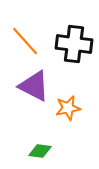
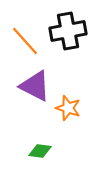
black cross: moved 6 px left, 13 px up; rotated 18 degrees counterclockwise
purple triangle: moved 1 px right
orange star: rotated 30 degrees clockwise
